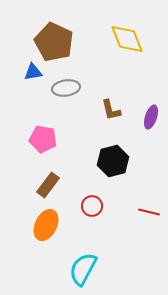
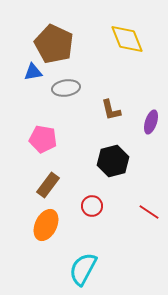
brown pentagon: moved 2 px down
purple ellipse: moved 5 px down
red line: rotated 20 degrees clockwise
